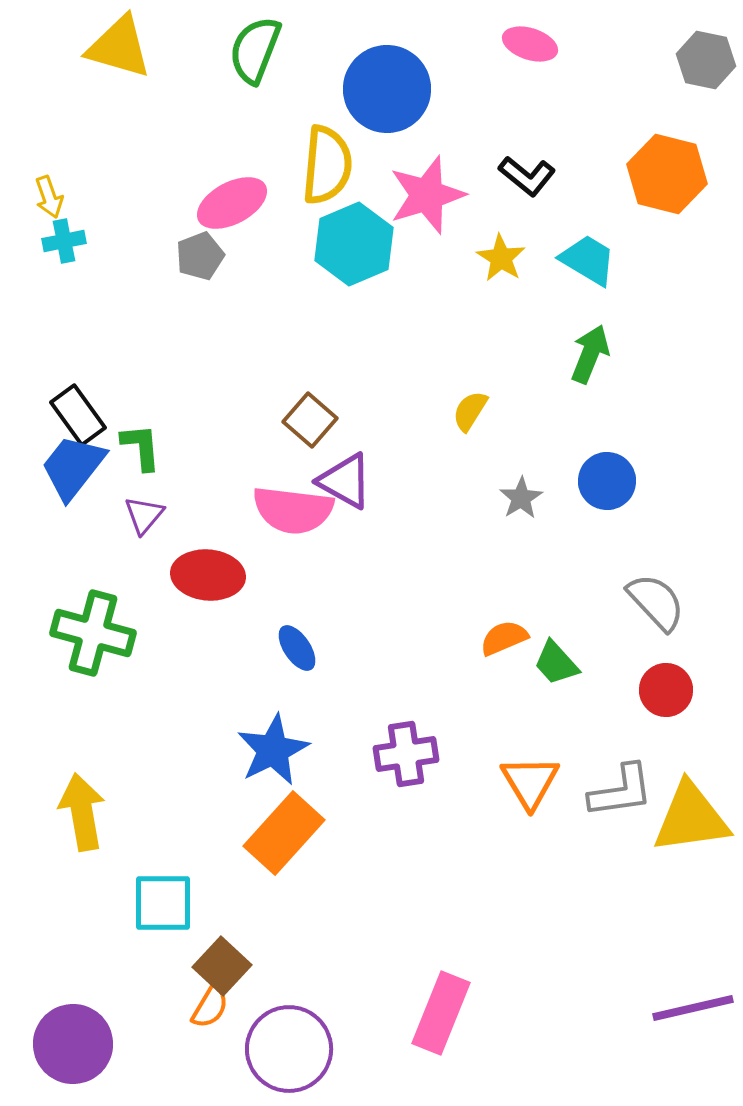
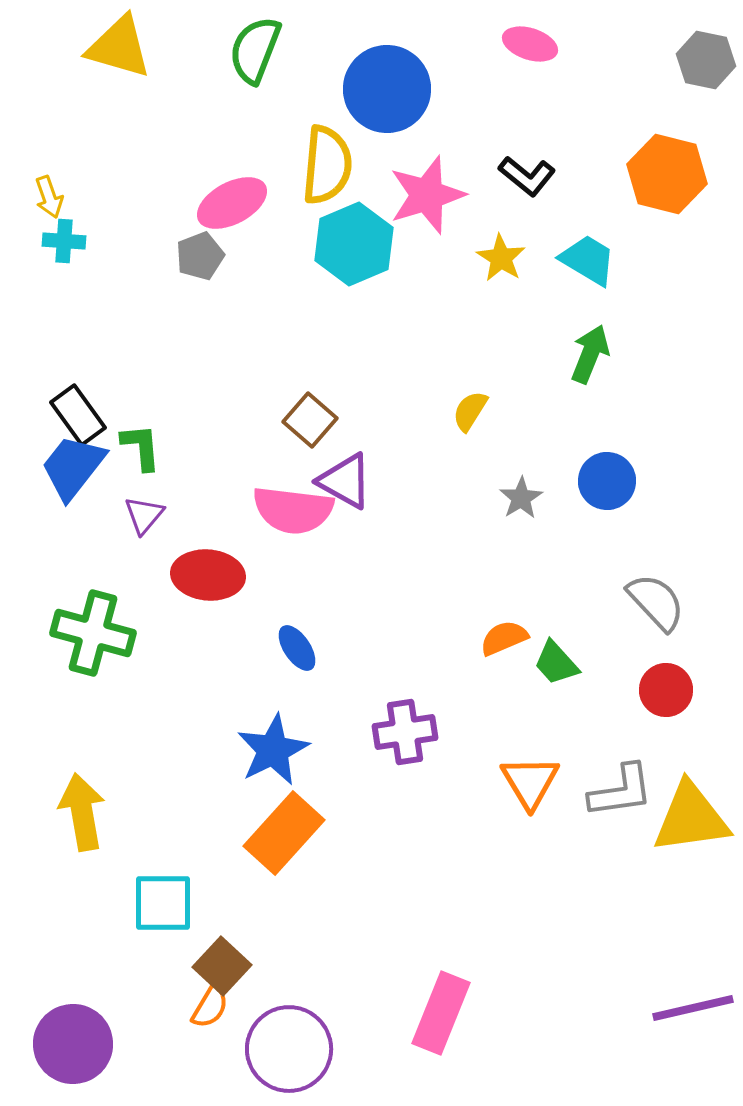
cyan cross at (64, 241): rotated 15 degrees clockwise
purple cross at (406, 754): moved 1 px left, 22 px up
